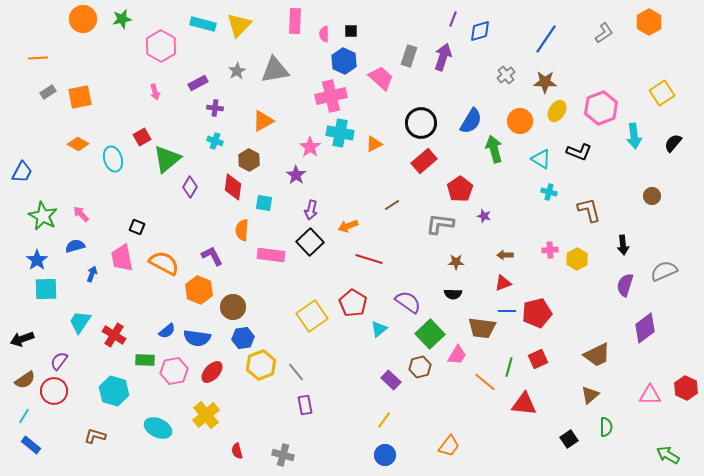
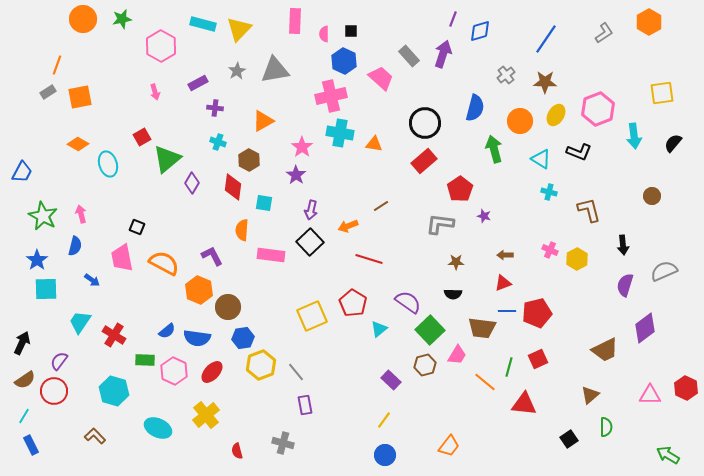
yellow triangle at (239, 25): moved 4 px down
gray rectangle at (409, 56): rotated 60 degrees counterclockwise
purple arrow at (443, 57): moved 3 px up
orange line at (38, 58): moved 19 px right, 7 px down; rotated 66 degrees counterclockwise
yellow square at (662, 93): rotated 25 degrees clockwise
pink hexagon at (601, 108): moved 3 px left, 1 px down
yellow ellipse at (557, 111): moved 1 px left, 4 px down
blue semicircle at (471, 121): moved 4 px right, 13 px up; rotated 16 degrees counterclockwise
black circle at (421, 123): moved 4 px right
cyan cross at (215, 141): moved 3 px right, 1 px down
orange triangle at (374, 144): rotated 36 degrees clockwise
pink star at (310, 147): moved 8 px left
cyan ellipse at (113, 159): moved 5 px left, 5 px down
purple diamond at (190, 187): moved 2 px right, 4 px up
brown line at (392, 205): moved 11 px left, 1 px down
pink arrow at (81, 214): rotated 30 degrees clockwise
blue semicircle at (75, 246): rotated 120 degrees clockwise
pink cross at (550, 250): rotated 28 degrees clockwise
blue arrow at (92, 274): moved 6 px down; rotated 105 degrees clockwise
brown circle at (233, 307): moved 5 px left
yellow square at (312, 316): rotated 12 degrees clockwise
green square at (430, 334): moved 4 px up
black arrow at (22, 339): moved 4 px down; rotated 135 degrees clockwise
brown trapezoid at (597, 355): moved 8 px right, 5 px up
brown hexagon at (420, 367): moved 5 px right, 2 px up
pink hexagon at (174, 371): rotated 24 degrees counterclockwise
brown L-shape at (95, 436): rotated 30 degrees clockwise
blue rectangle at (31, 445): rotated 24 degrees clockwise
gray cross at (283, 455): moved 12 px up
